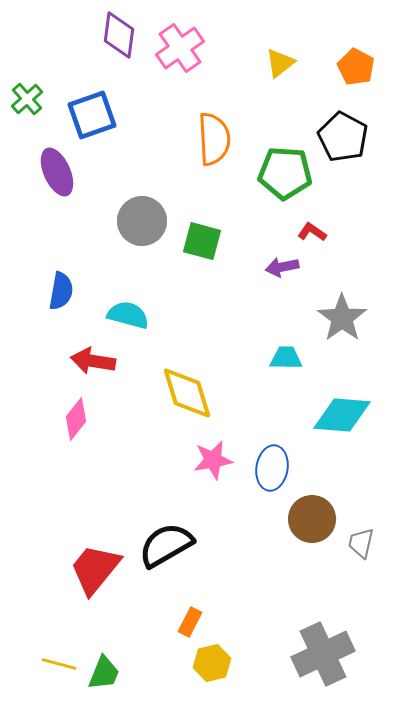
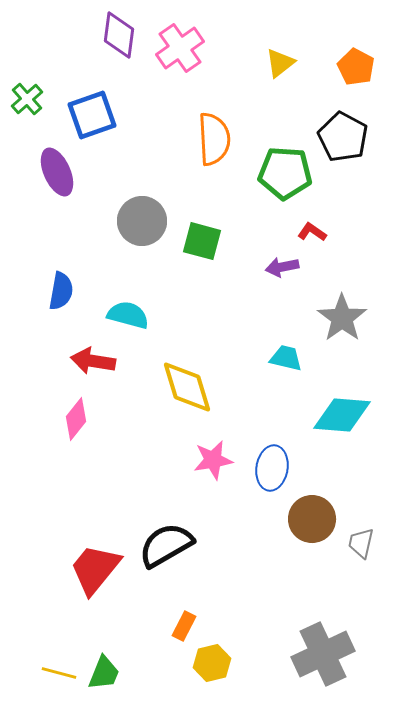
cyan trapezoid: rotated 12 degrees clockwise
yellow diamond: moved 6 px up
orange rectangle: moved 6 px left, 4 px down
yellow line: moved 9 px down
